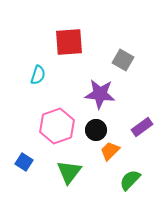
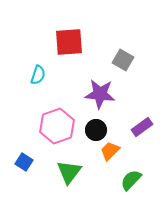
green semicircle: moved 1 px right
